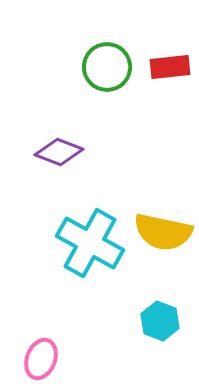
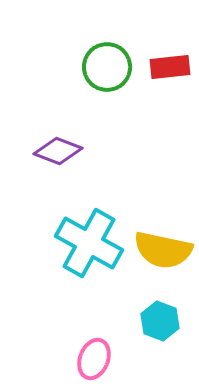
purple diamond: moved 1 px left, 1 px up
yellow semicircle: moved 18 px down
cyan cross: moved 1 px left
pink ellipse: moved 53 px right
